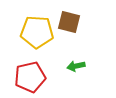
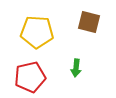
brown square: moved 20 px right
green arrow: moved 2 px down; rotated 72 degrees counterclockwise
